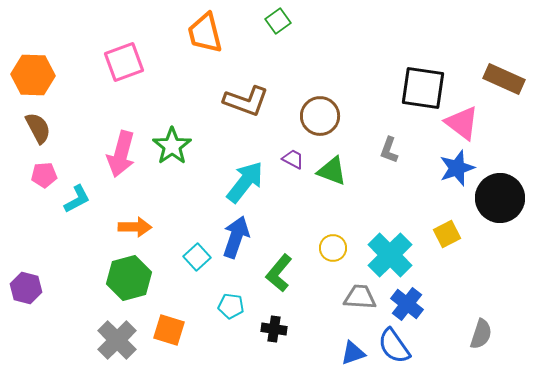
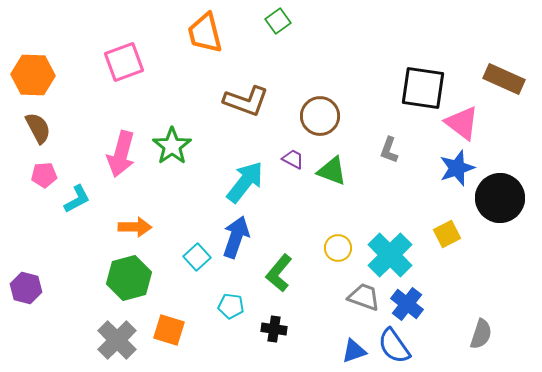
yellow circle: moved 5 px right
gray trapezoid: moved 4 px right; rotated 16 degrees clockwise
blue triangle: moved 1 px right, 2 px up
